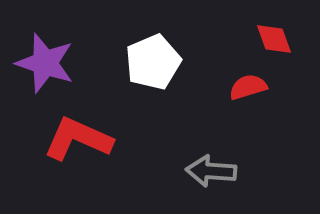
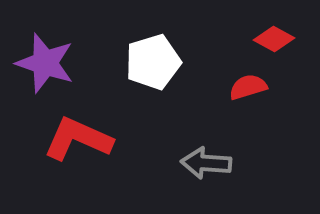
red diamond: rotated 42 degrees counterclockwise
white pentagon: rotated 6 degrees clockwise
gray arrow: moved 5 px left, 8 px up
